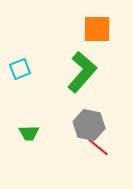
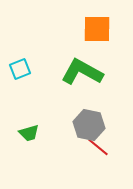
green L-shape: rotated 102 degrees counterclockwise
green trapezoid: rotated 15 degrees counterclockwise
